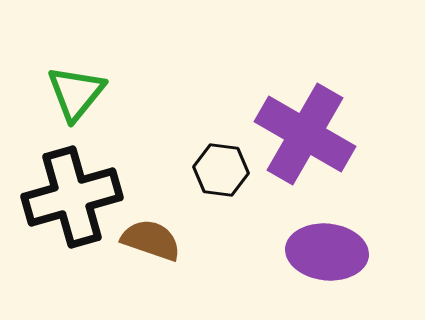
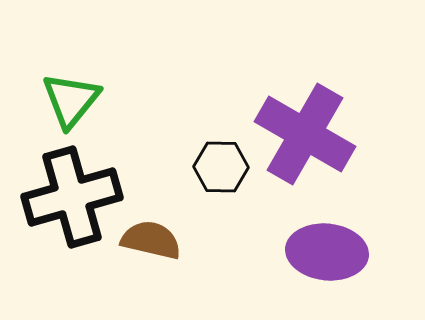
green triangle: moved 5 px left, 7 px down
black hexagon: moved 3 px up; rotated 6 degrees counterclockwise
brown semicircle: rotated 6 degrees counterclockwise
